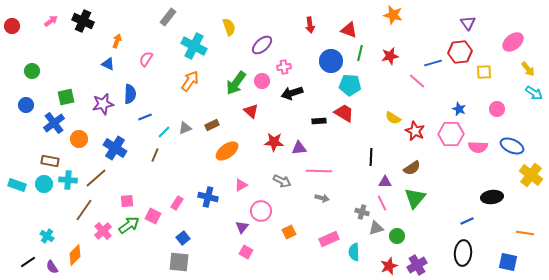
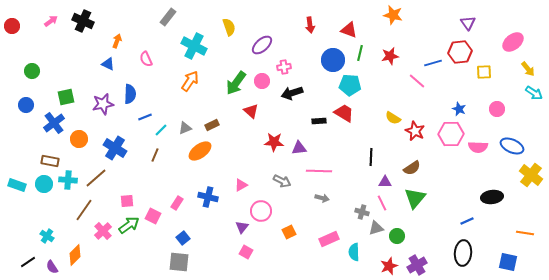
pink semicircle at (146, 59): rotated 56 degrees counterclockwise
blue circle at (331, 61): moved 2 px right, 1 px up
cyan line at (164, 132): moved 3 px left, 2 px up
orange ellipse at (227, 151): moved 27 px left
